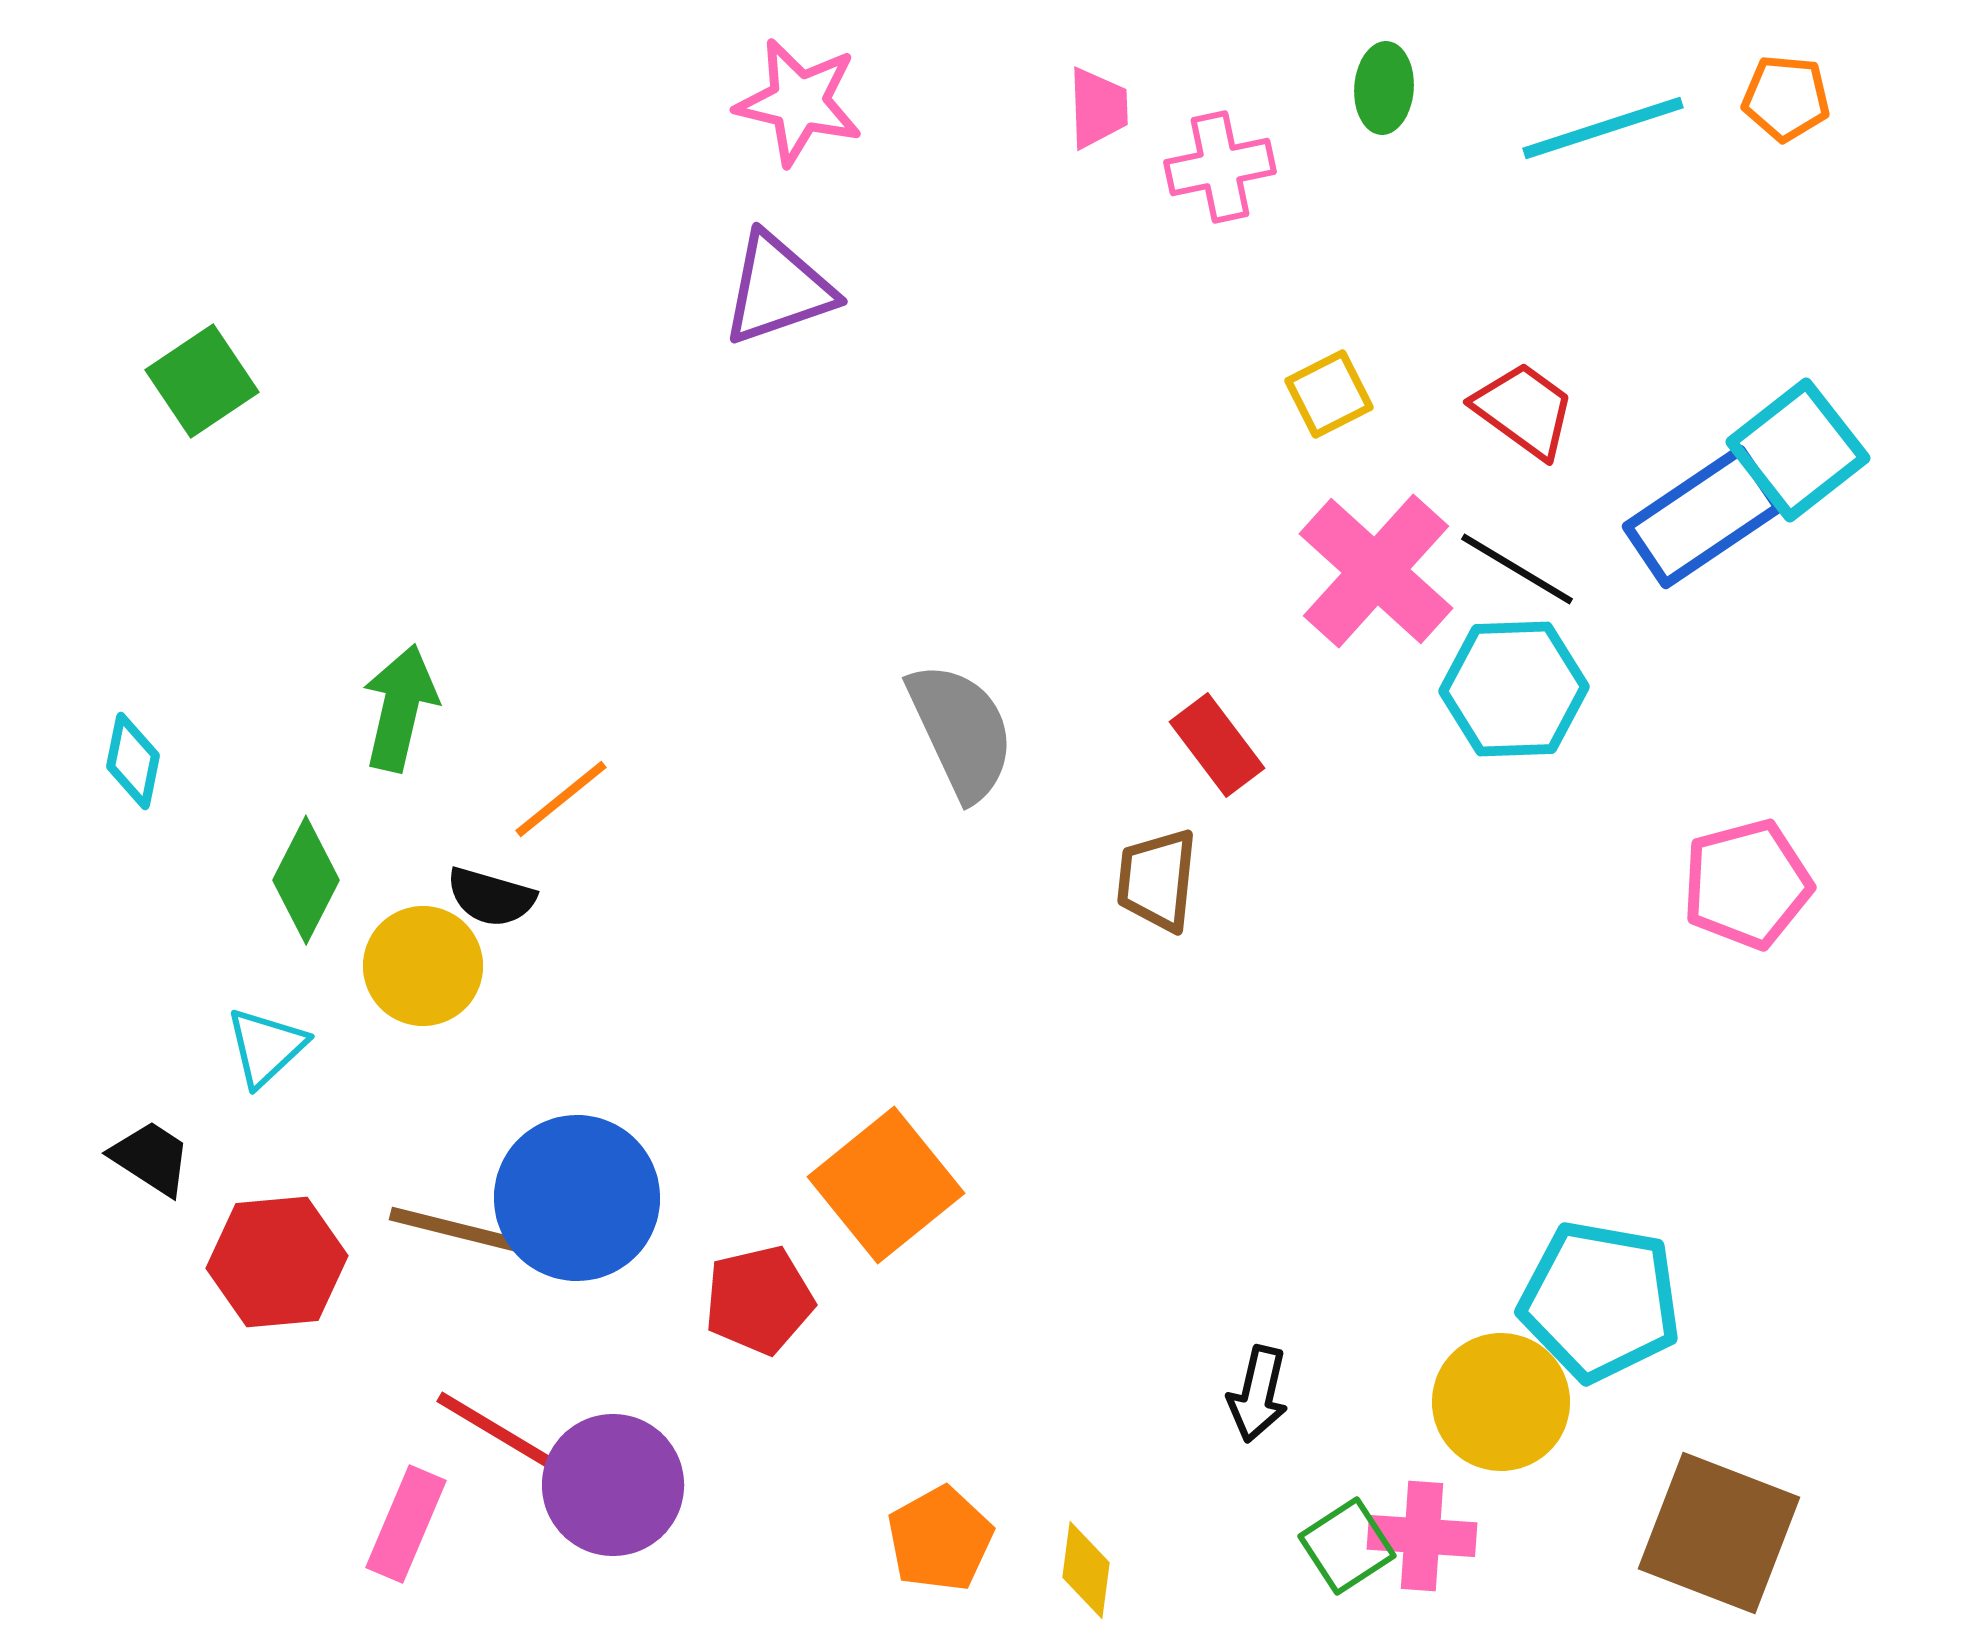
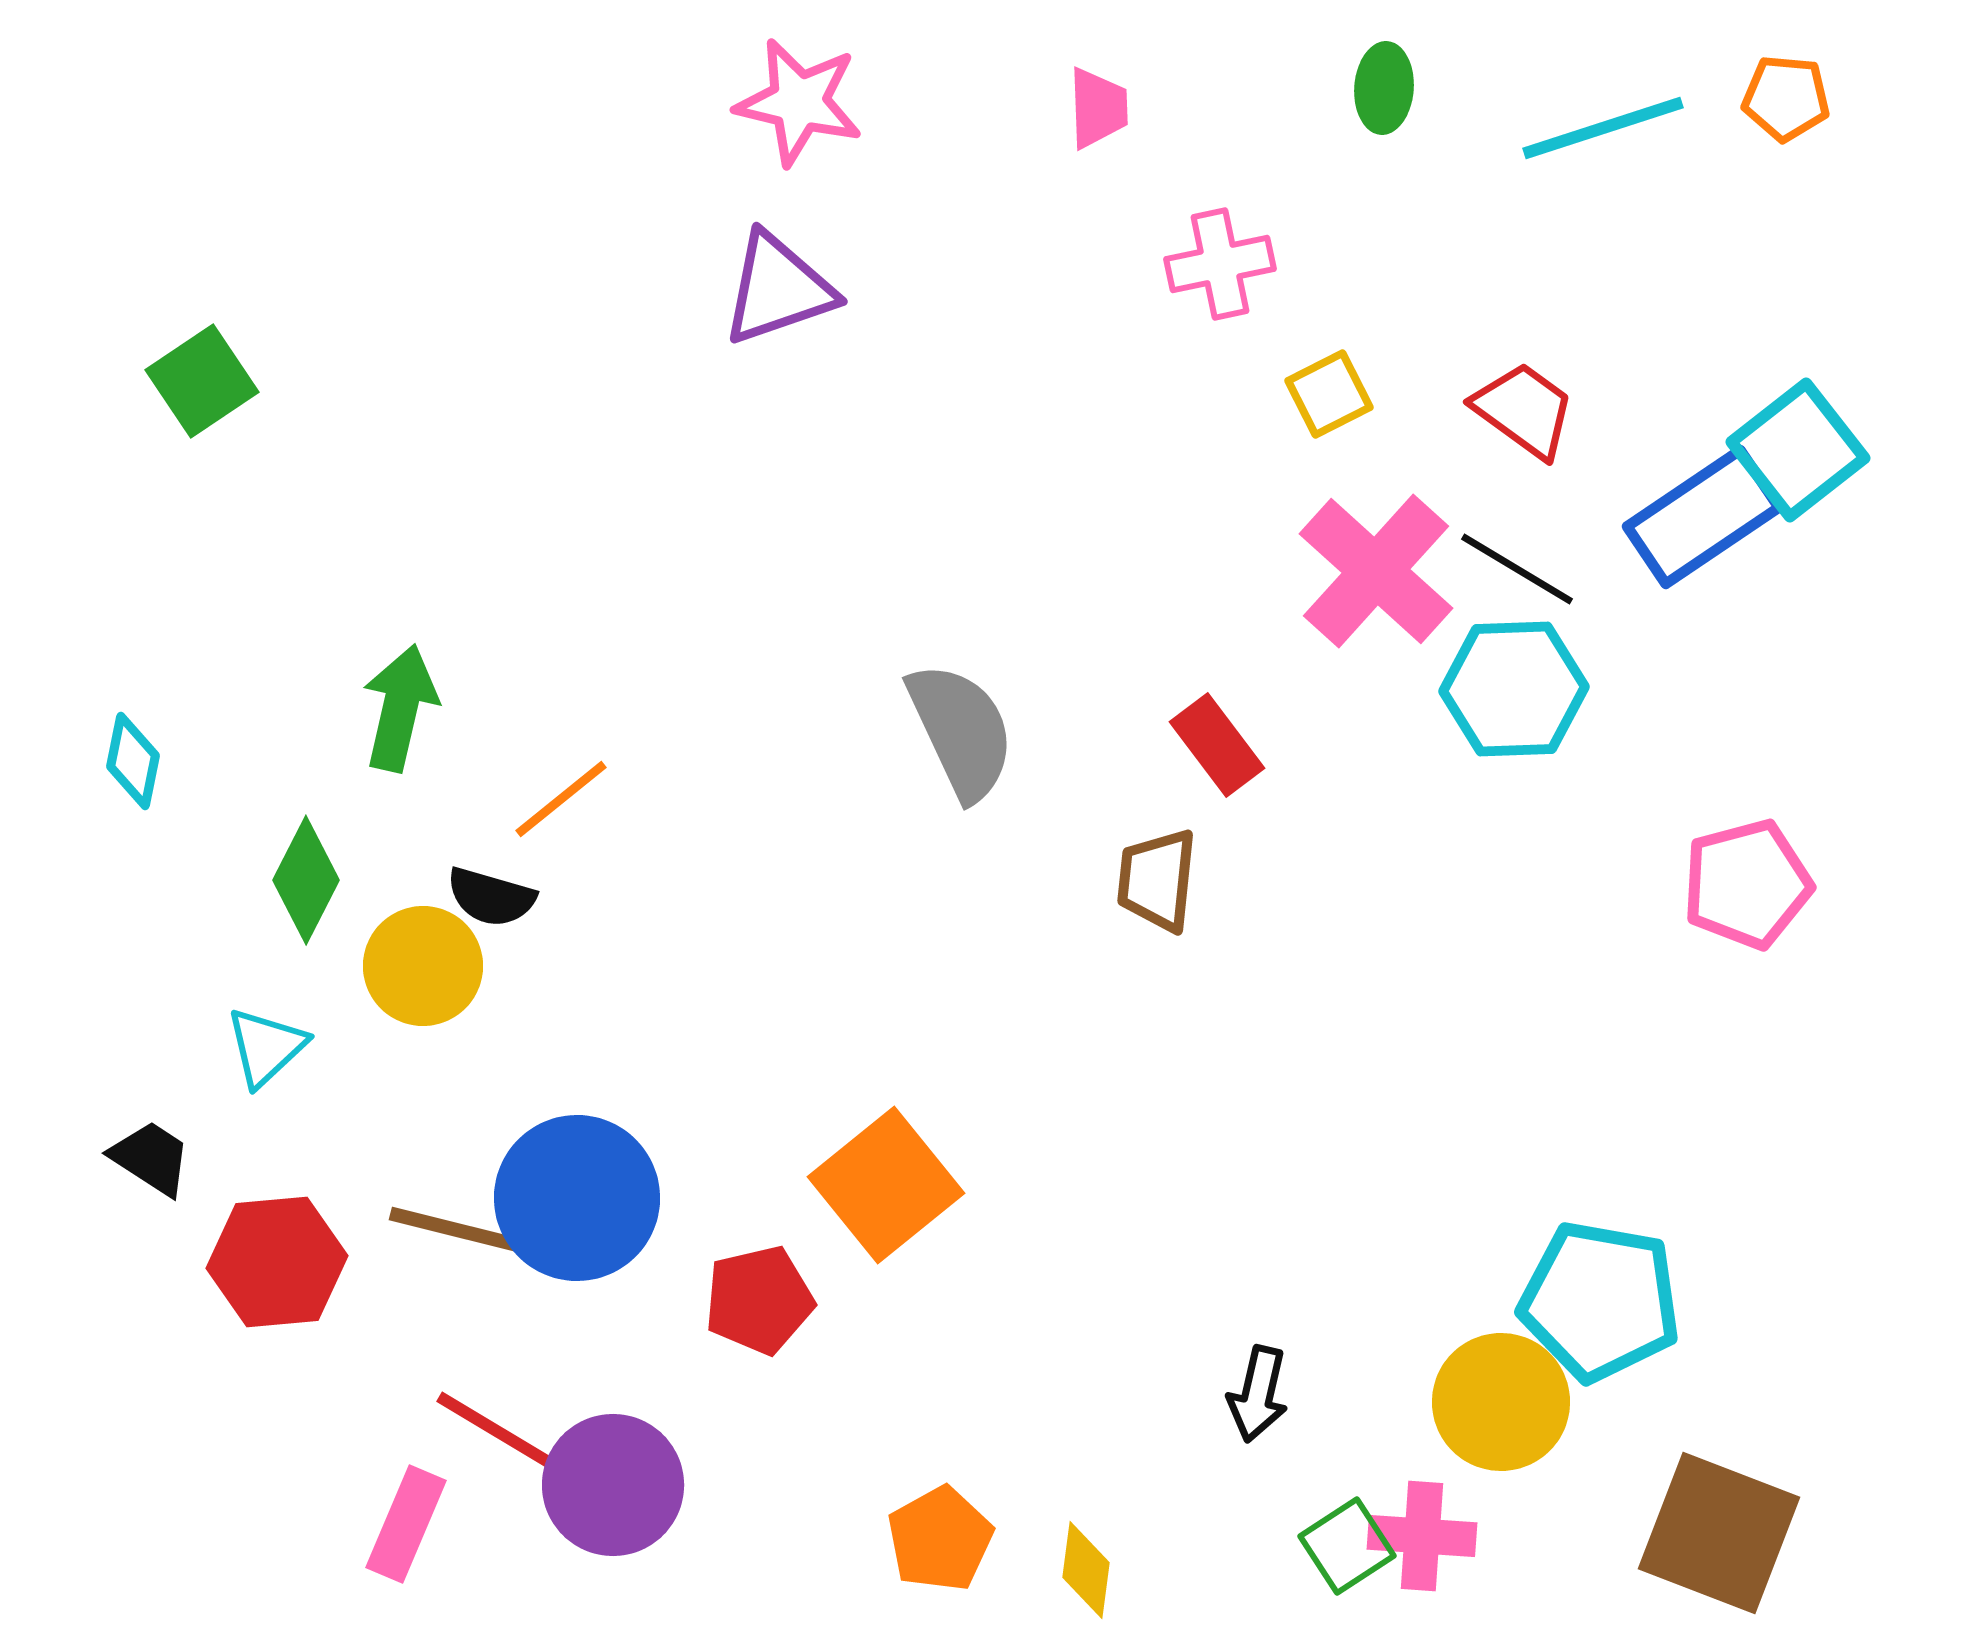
pink cross at (1220, 167): moved 97 px down
